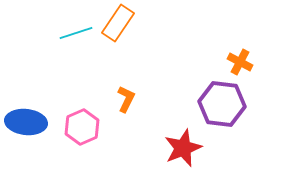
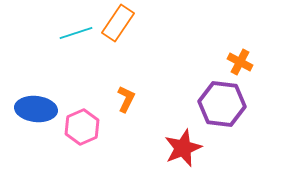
blue ellipse: moved 10 px right, 13 px up
